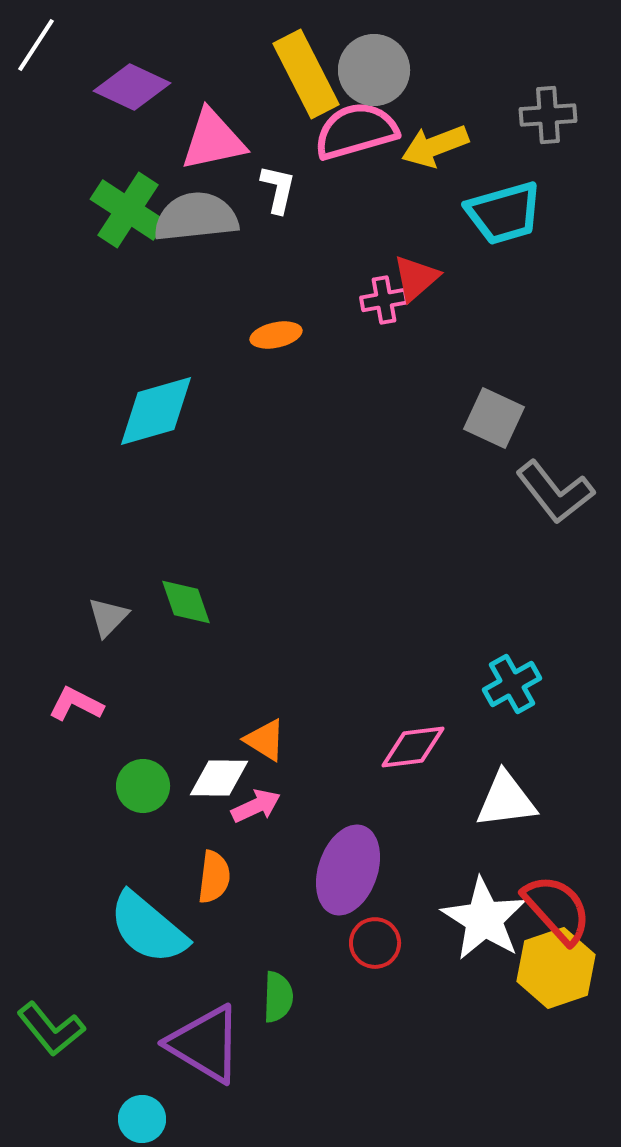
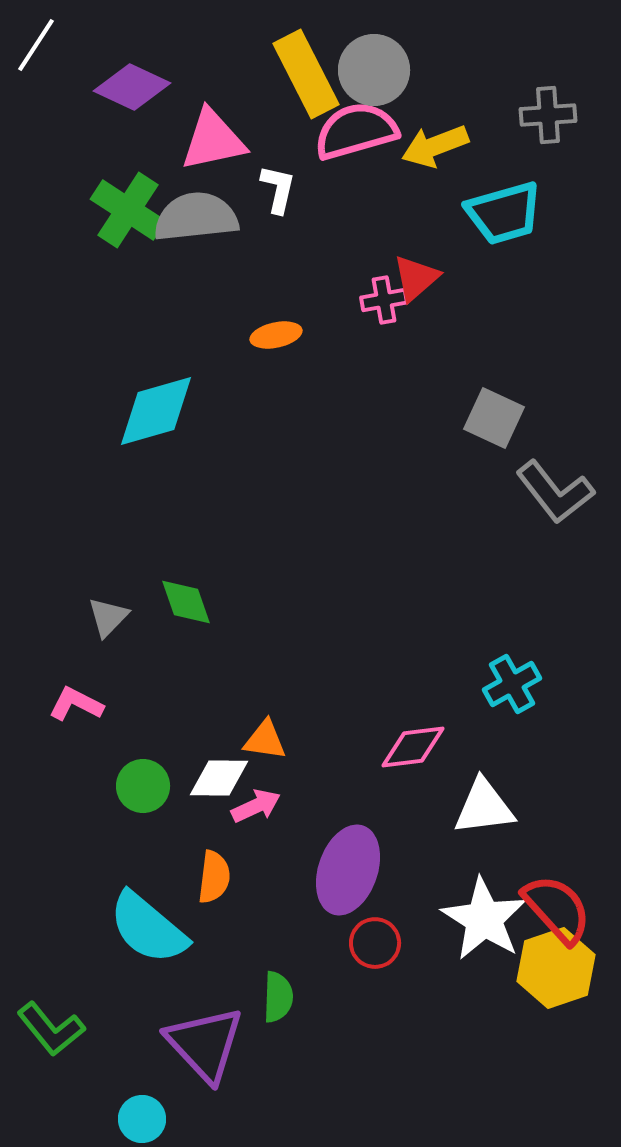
orange triangle: rotated 24 degrees counterclockwise
white triangle: moved 22 px left, 7 px down
purple triangle: rotated 16 degrees clockwise
